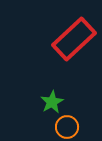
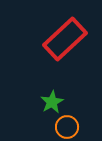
red rectangle: moved 9 px left
